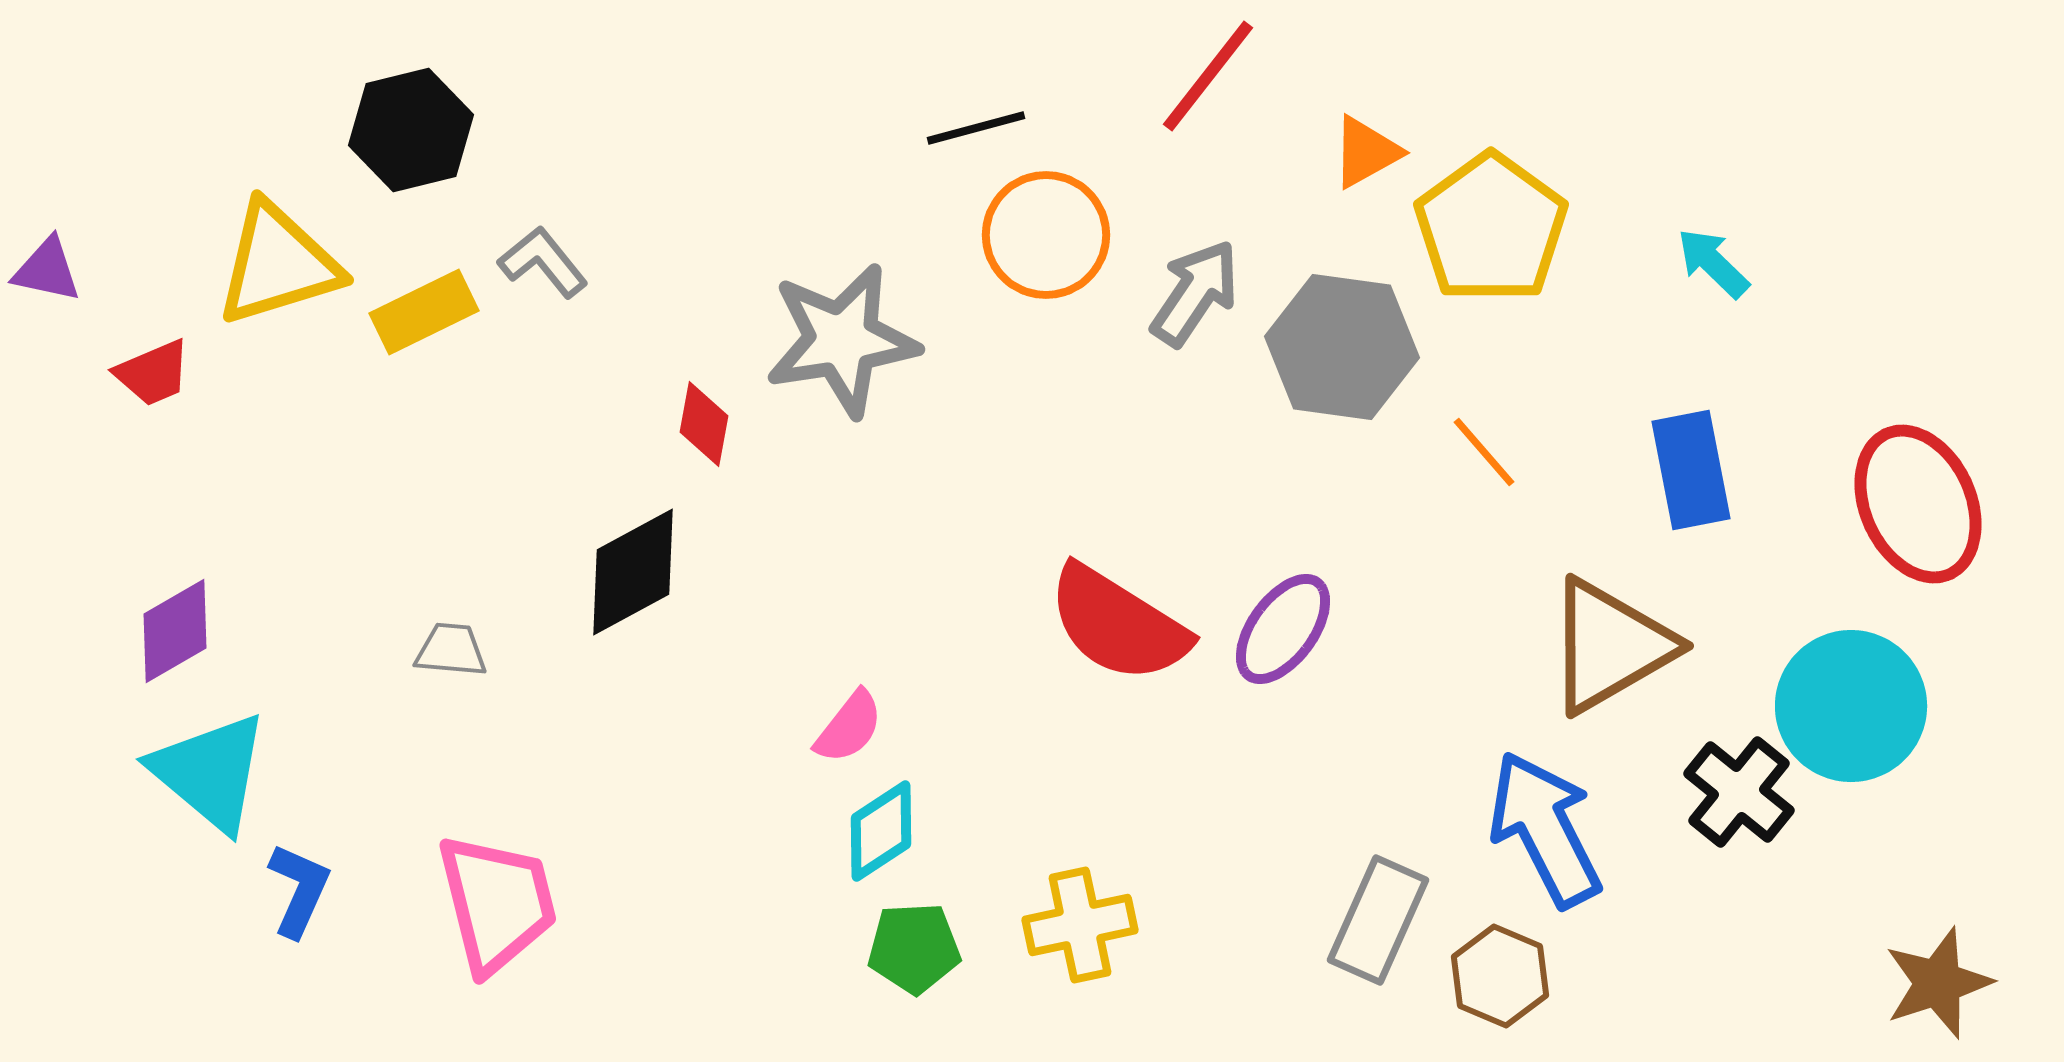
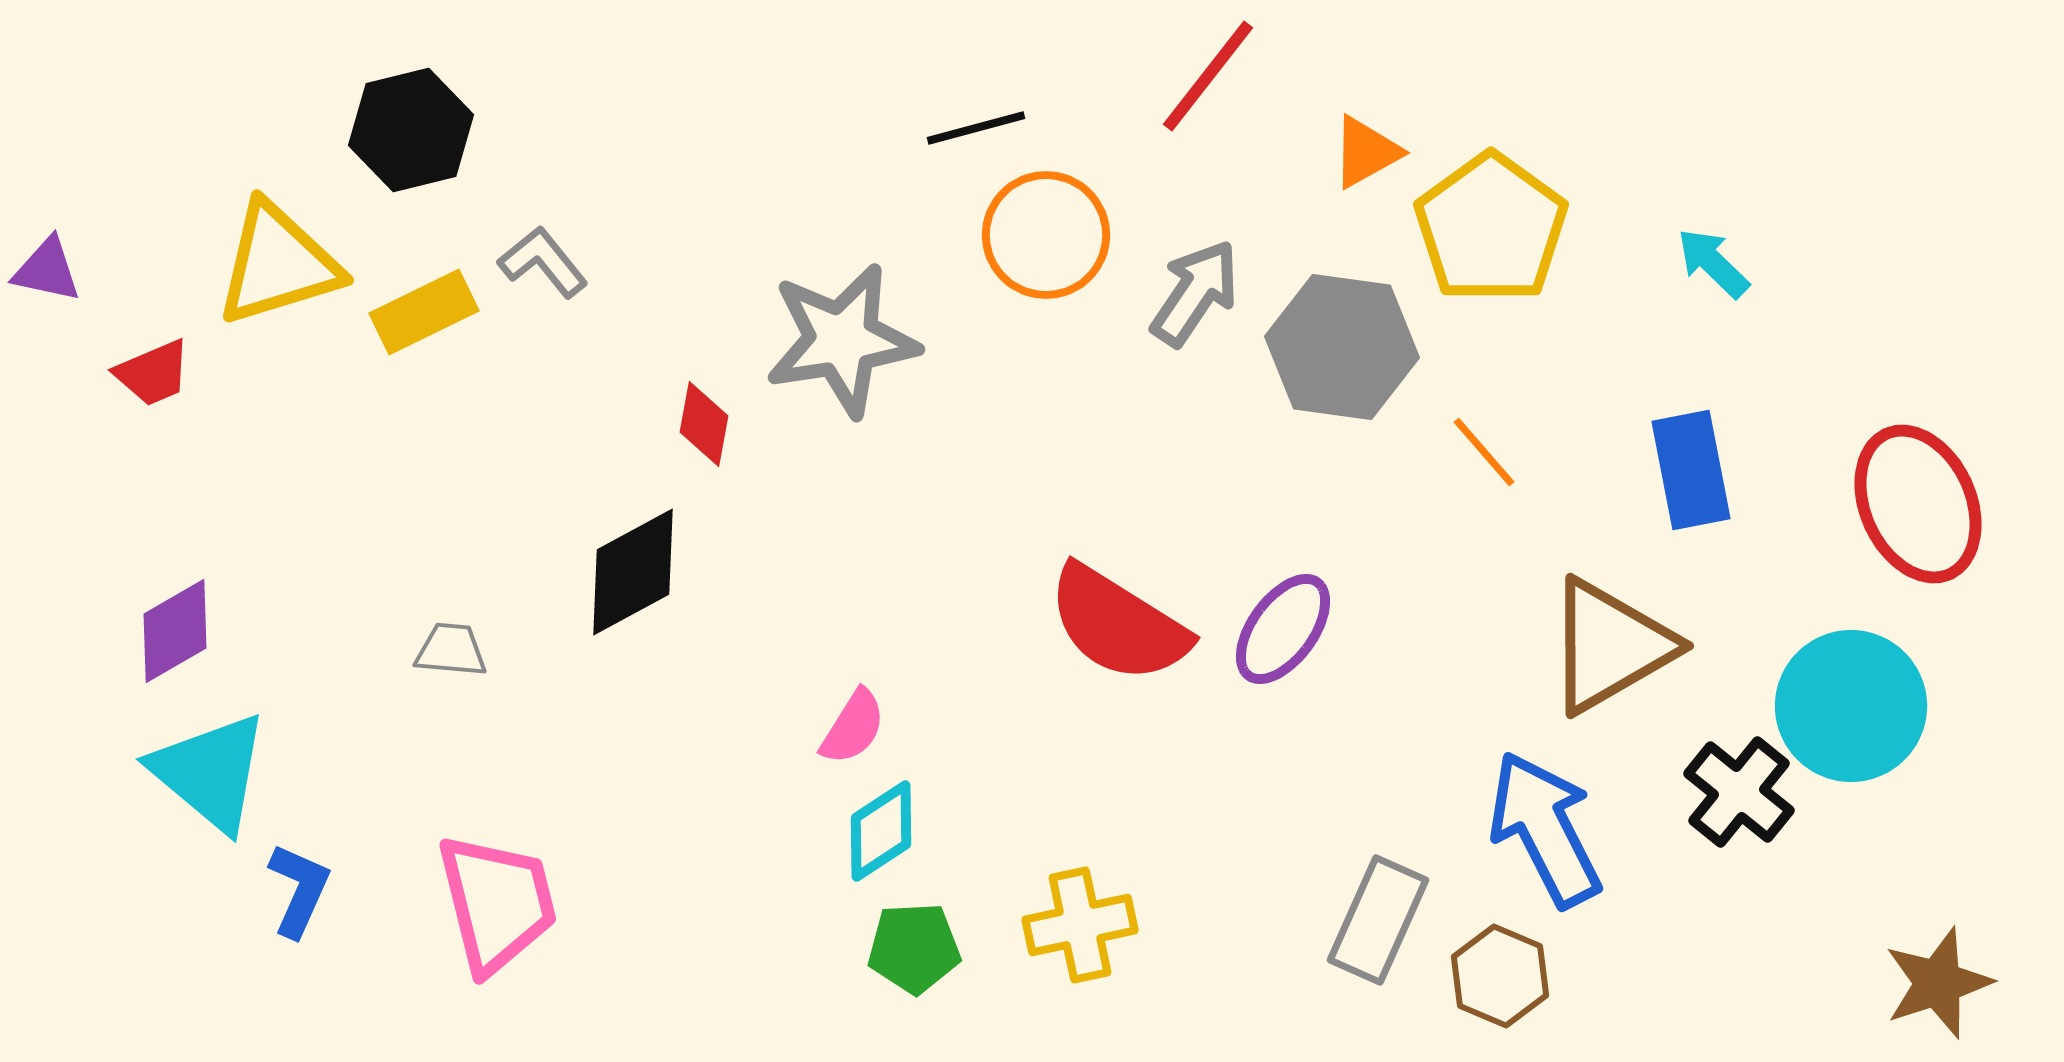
pink semicircle: moved 4 px right; rotated 6 degrees counterclockwise
